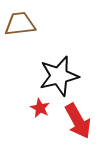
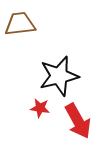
red star: rotated 18 degrees counterclockwise
